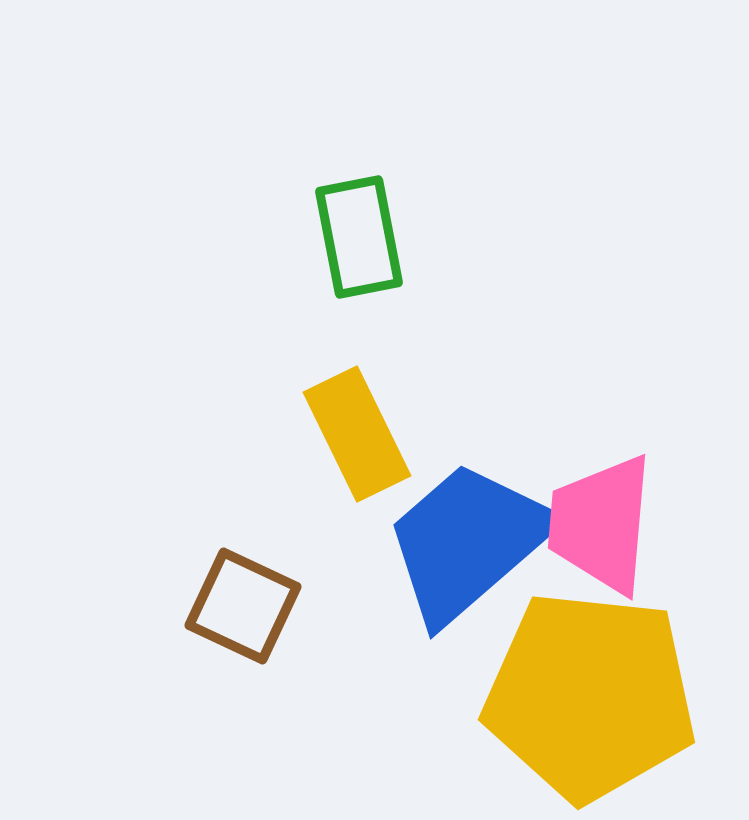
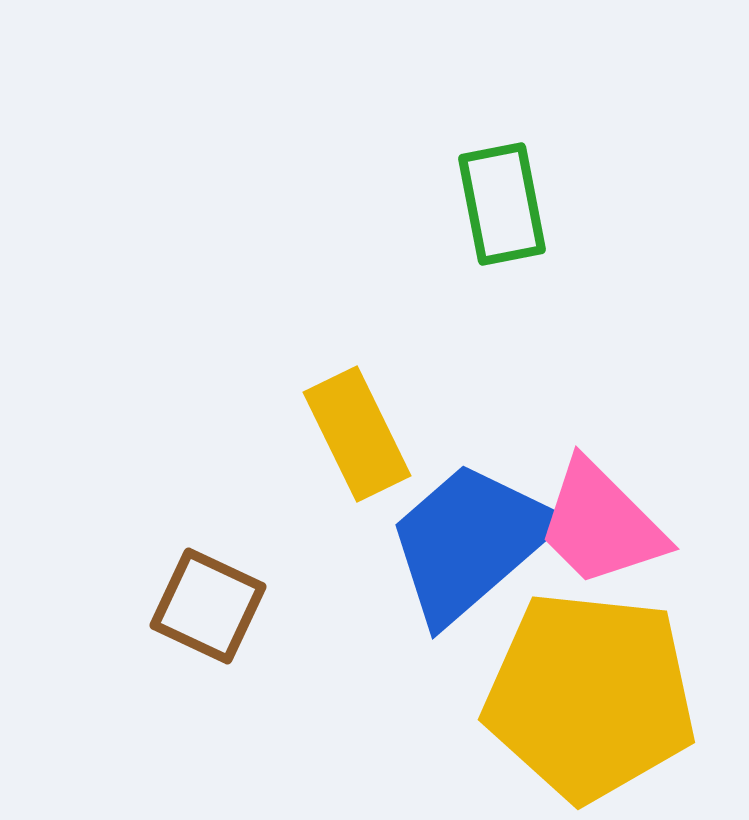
green rectangle: moved 143 px right, 33 px up
pink trapezoid: rotated 50 degrees counterclockwise
blue trapezoid: moved 2 px right
brown square: moved 35 px left
